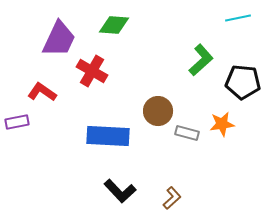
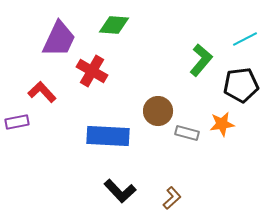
cyan line: moved 7 px right, 21 px down; rotated 15 degrees counterclockwise
green L-shape: rotated 8 degrees counterclockwise
black pentagon: moved 2 px left, 3 px down; rotated 12 degrees counterclockwise
red L-shape: rotated 12 degrees clockwise
